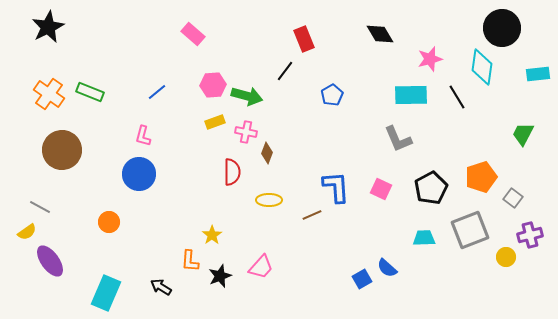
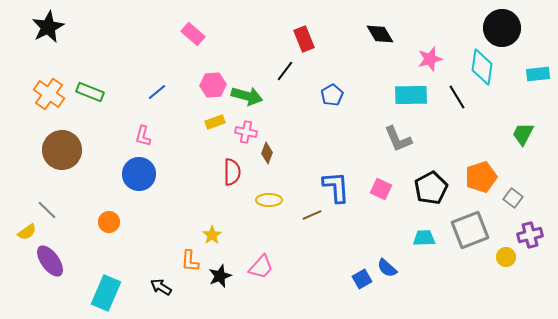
gray line at (40, 207): moved 7 px right, 3 px down; rotated 15 degrees clockwise
